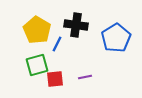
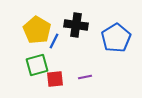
blue line: moved 3 px left, 3 px up
